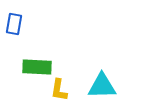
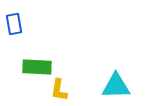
blue rectangle: rotated 20 degrees counterclockwise
cyan triangle: moved 14 px right
